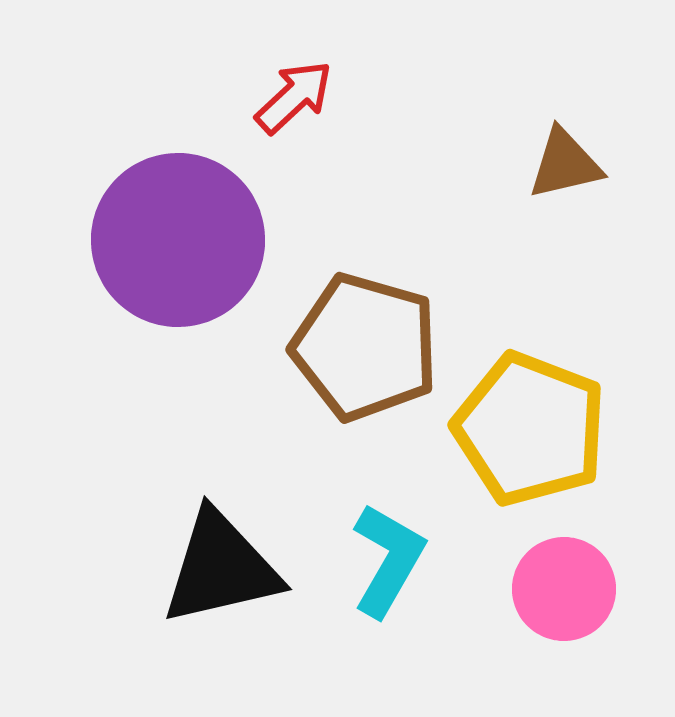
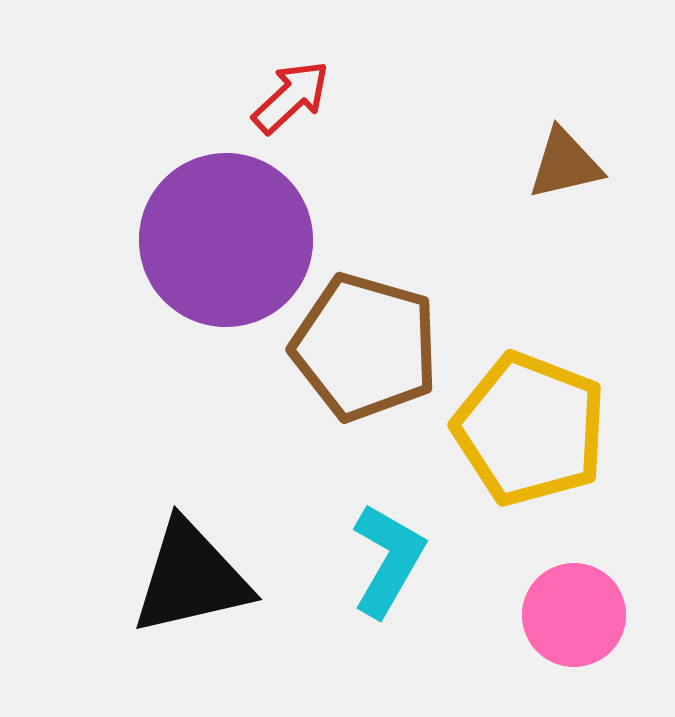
red arrow: moved 3 px left
purple circle: moved 48 px right
black triangle: moved 30 px left, 10 px down
pink circle: moved 10 px right, 26 px down
